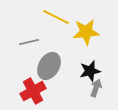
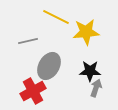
gray line: moved 1 px left, 1 px up
black star: rotated 15 degrees clockwise
